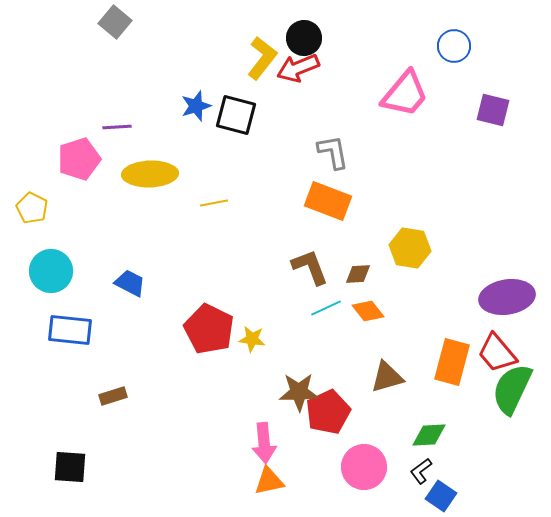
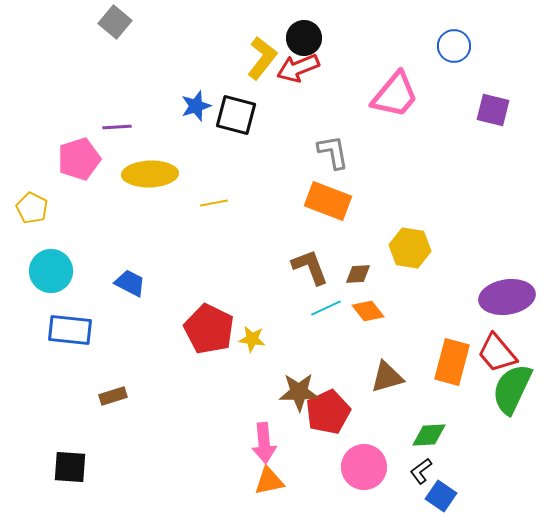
pink trapezoid at (405, 94): moved 10 px left, 1 px down
